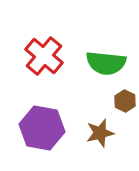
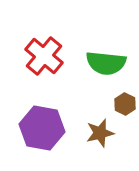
brown hexagon: moved 3 px down
